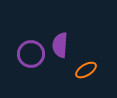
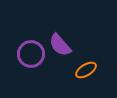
purple semicircle: rotated 45 degrees counterclockwise
